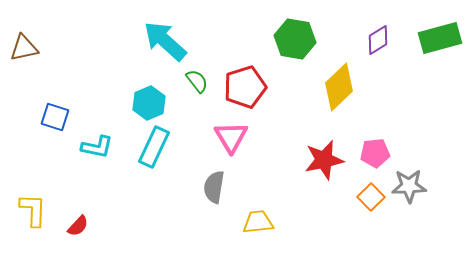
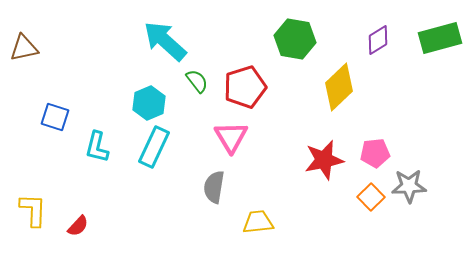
cyan L-shape: rotated 92 degrees clockwise
